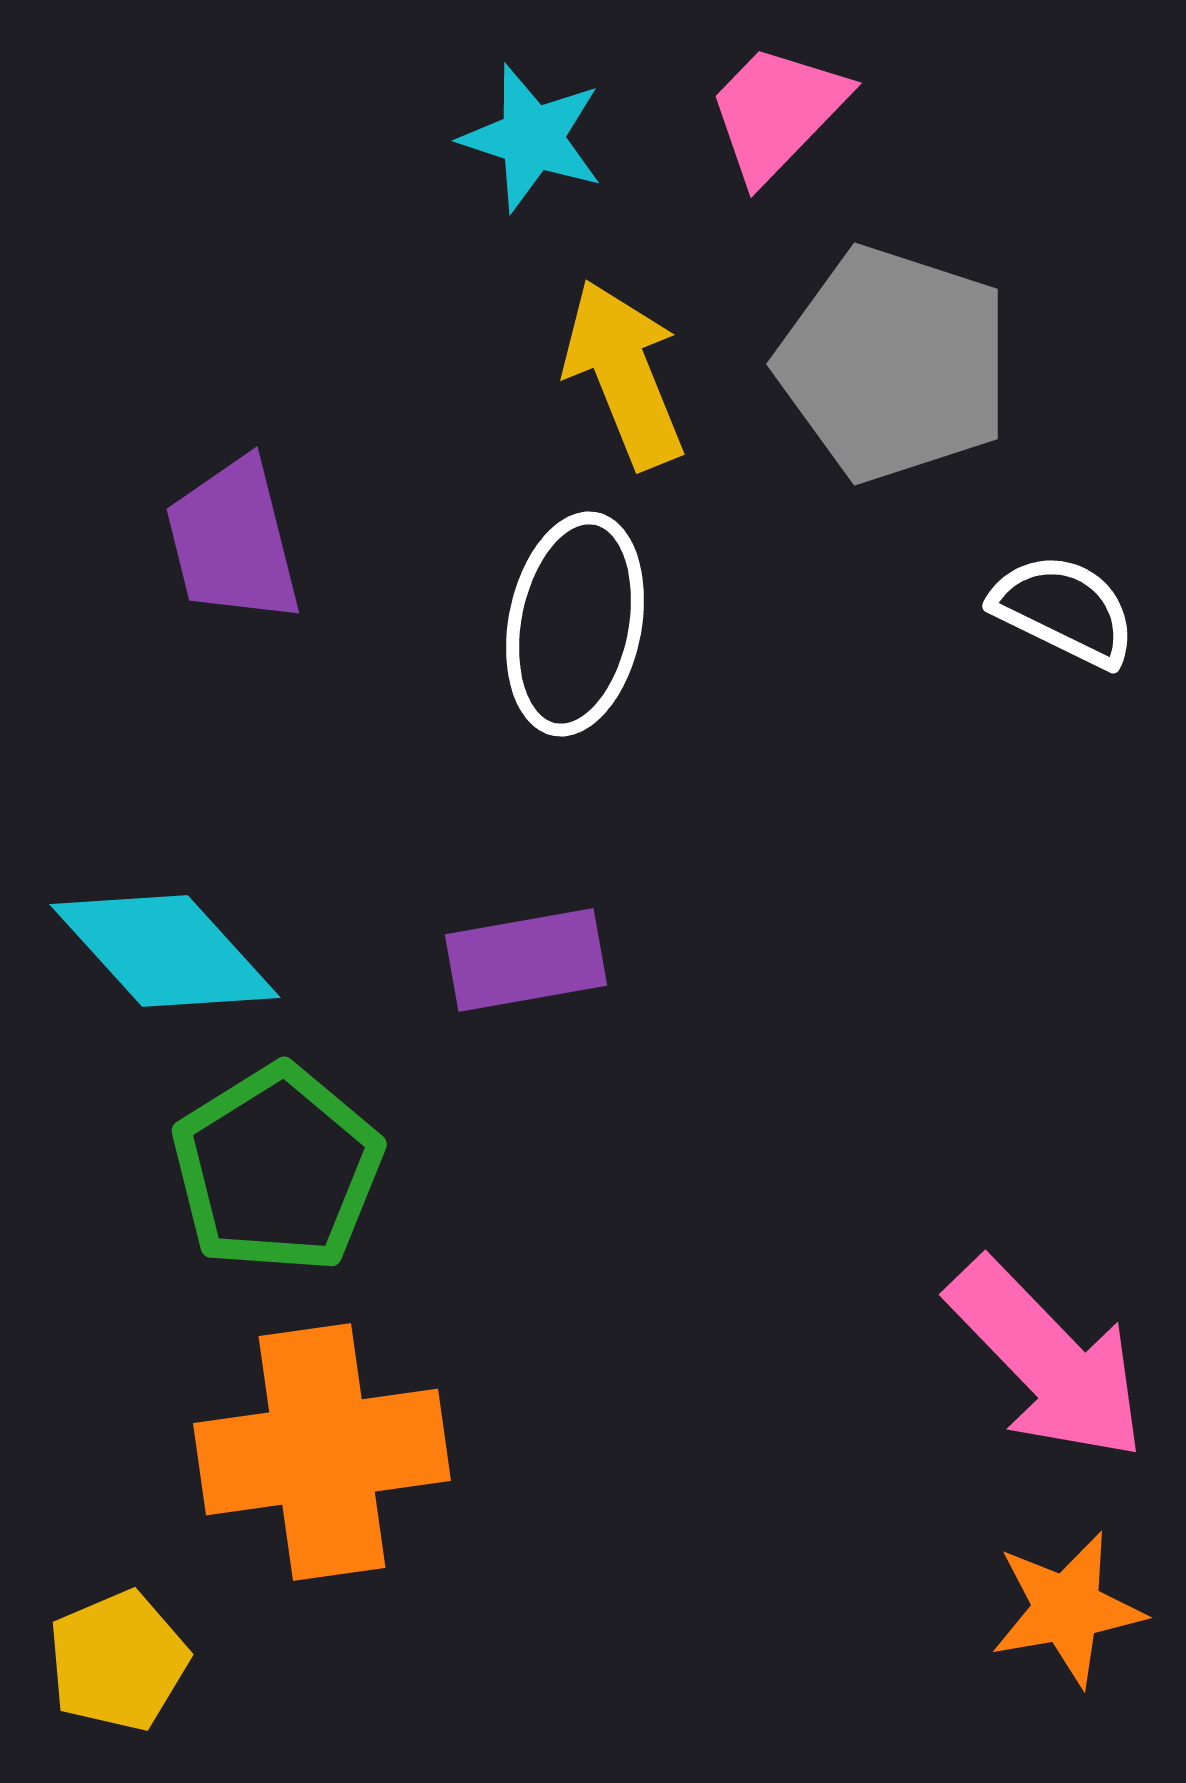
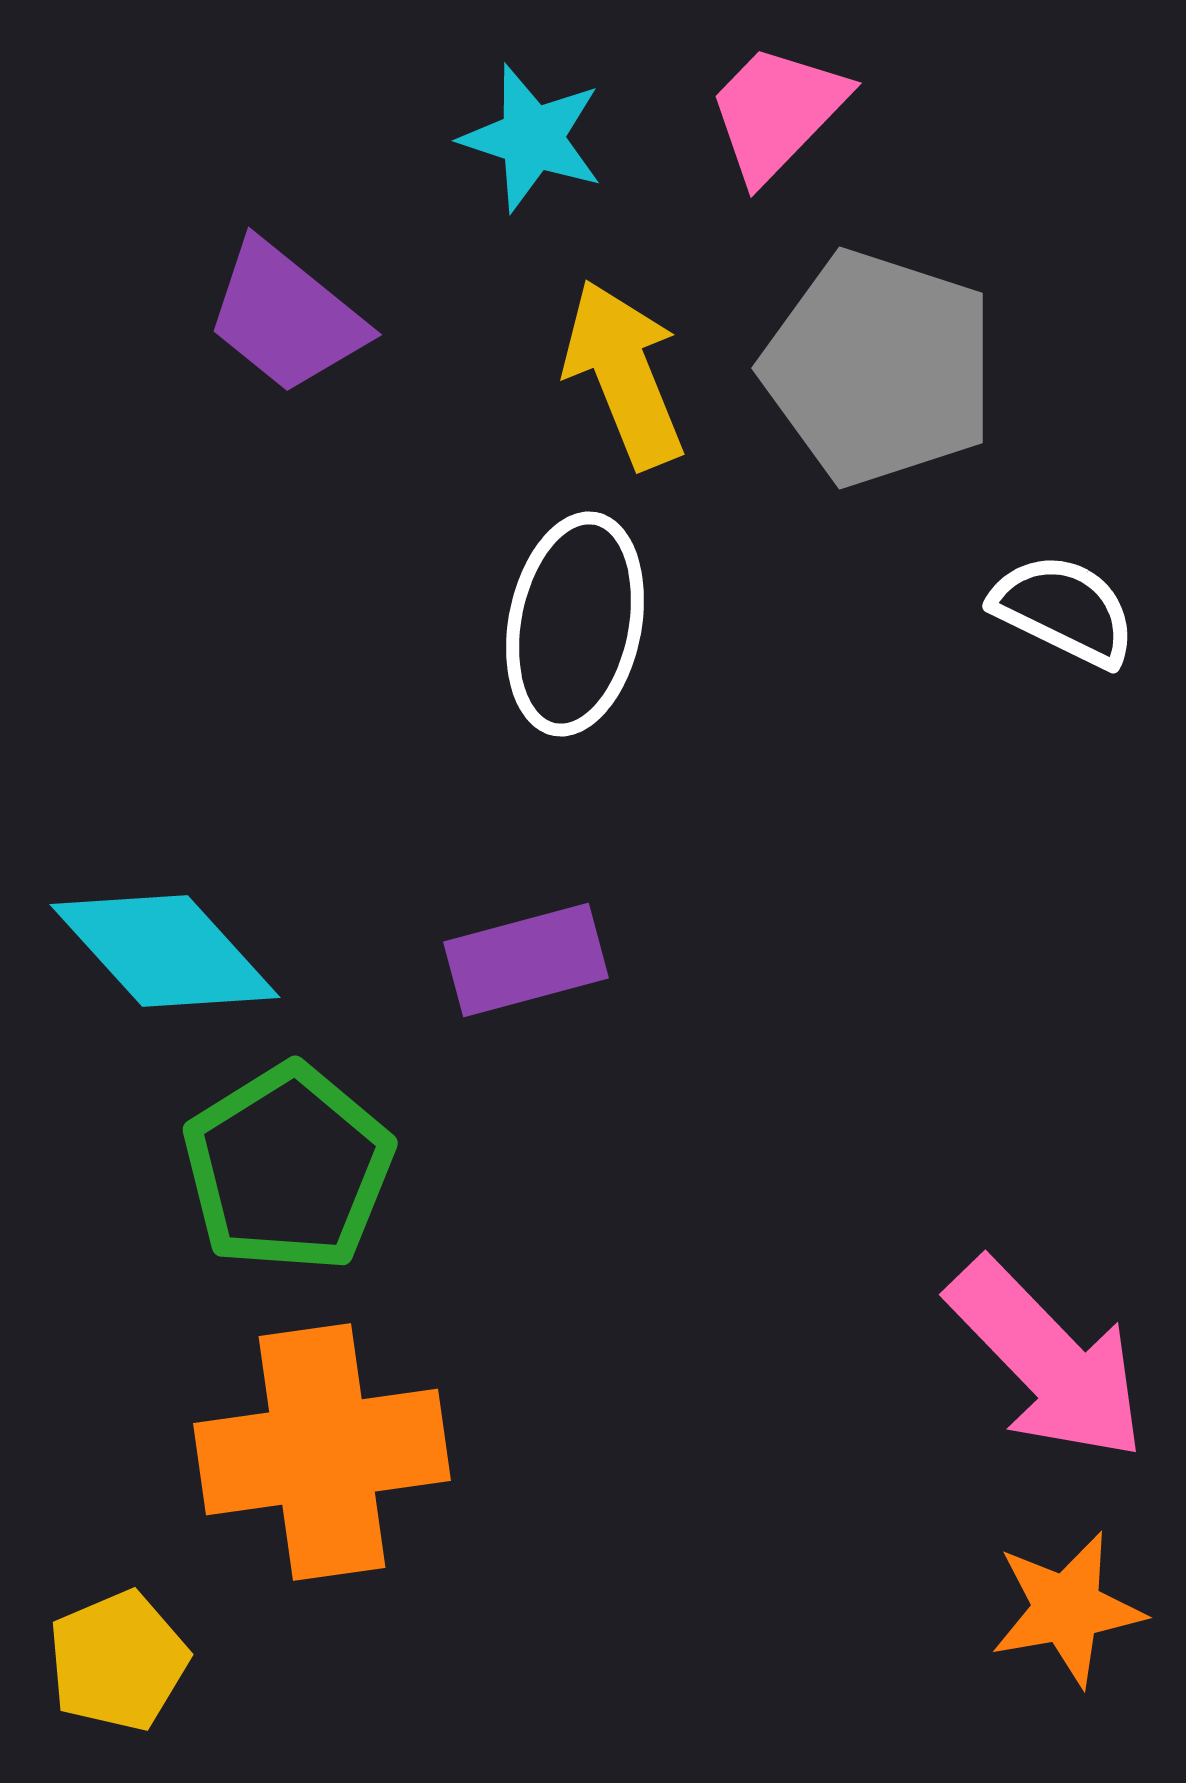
gray pentagon: moved 15 px left, 4 px down
purple trapezoid: moved 53 px right, 224 px up; rotated 37 degrees counterclockwise
purple rectangle: rotated 5 degrees counterclockwise
green pentagon: moved 11 px right, 1 px up
